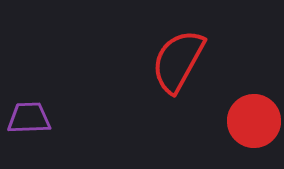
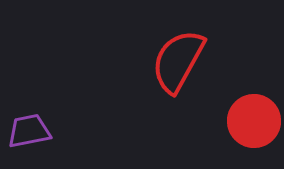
purple trapezoid: moved 13 px down; rotated 9 degrees counterclockwise
